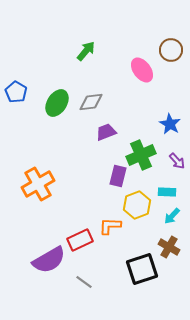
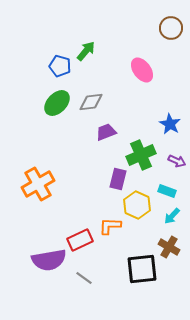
brown circle: moved 22 px up
blue pentagon: moved 44 px right, 26 px up; rotated 15 degrees counterclockwise
green ellipse: rotated 12 degrees clockwise
purple arrow: rotated 24 degrees counterclockwise
purple rectangle: moved 3 px down
cyan rectangle: moved 1 px up; rotated 18 degrees clockwise
yellow hexagon: rotated 16 degrees counterclockwise
purple semicircle: rotated 20 degrees clockwise
black square: rotated 12 degrees clockwise
gray line: moved 4 px up
